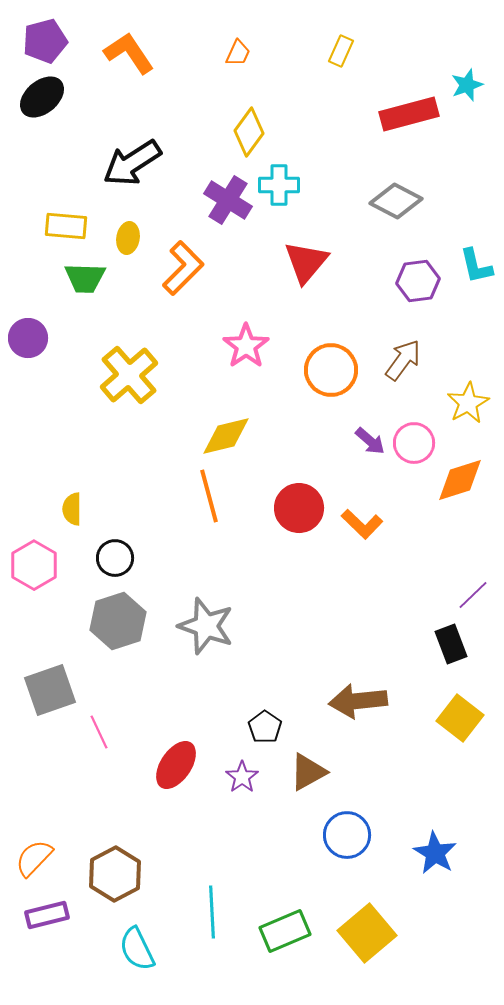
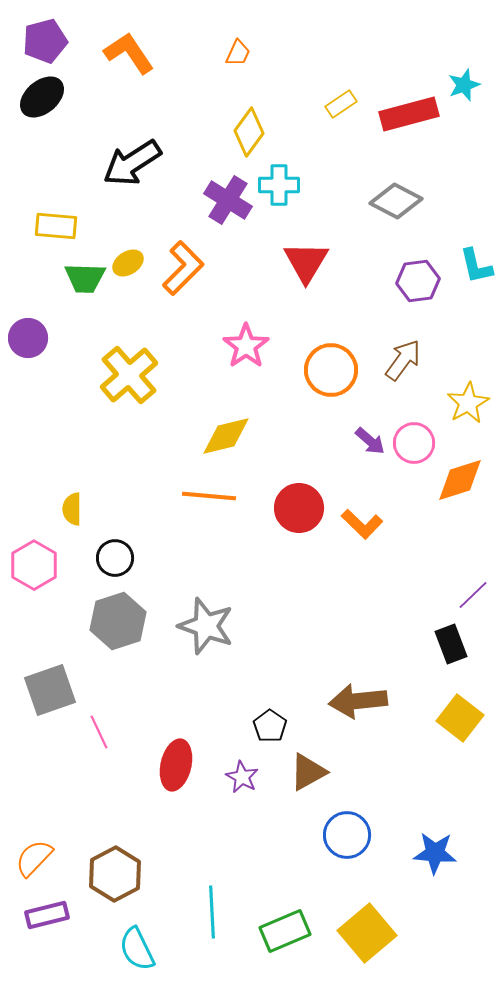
yellow rectangle at (341, 51): moved 53 px down; rotated 32 degrees clockwise
cyan star at (467, 85): moved 3 px left
yellow rectangle at (66, 226): moved 10 px left
yellow ellipse at (128, 238): moved 25 px down; rotated 48 degrees clockwise
red triangle at (306, 262): rotated 9 degrees counterclockwise
orange line at (209, 496): rotated 70 degrees counterclockwise
black pentagon at (265, 727): moved 5 px right, 1 px up
red ellipse at (176, 765): rotated 21 degrees counterclockwise
purple star at (242, 777): rotated 8 degrees counterclockwise
blue star at (435, 853): rotated 27 degrees counterclockwise
